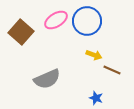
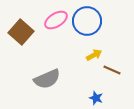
yellow arrow: rotated 49 degrees counterclockwise
